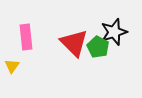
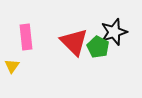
red triangle: moved 1 px up
